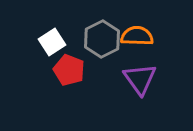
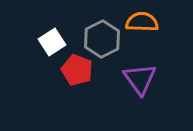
orange semicircle: moved 5 px right, 14 px up
red pentagon: moved 8 px right
